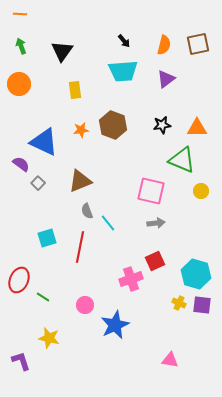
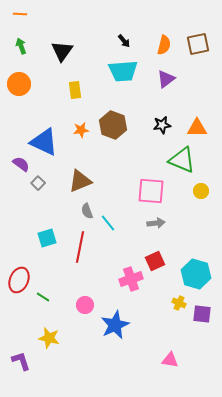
pink square: rotated 8 degrees counterclockwise
purple square: moved 9 px down
